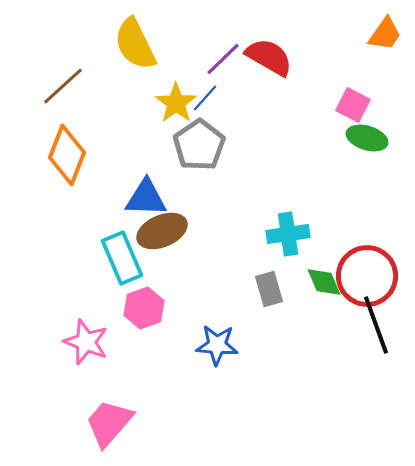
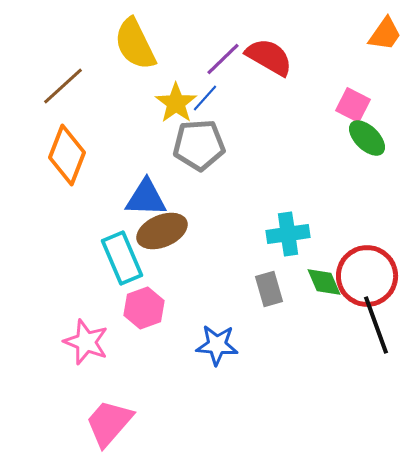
green ellipse: rotated 27 degrees clockwise
gray pentagon: rotated 30 degrees clockwise
